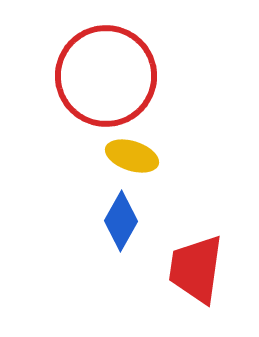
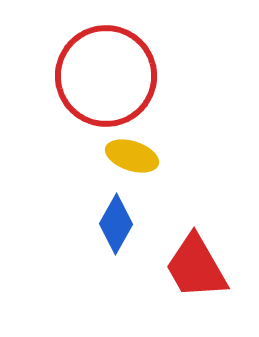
blue diamond: moved 5 px left, 3 px down
red trapezoid: moved 2 px up; rotated 38 degrees counterclockwise
